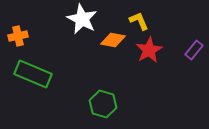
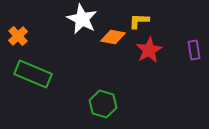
yellow L-shape: rotated 65 degrees counterclockwise
orange cross: rotated 30 degrees counterclockwise
orange diamond: moved 3 px up
purple rectangle: rotated 48 degrees counterclockwise
